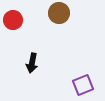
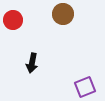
brown circle: moved 4 px right, 1 px down
purple square: moved 2 px right, 2 px down
